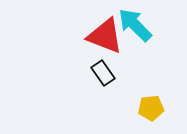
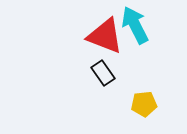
cyan arrow: rotated 18 degrees clockwise
yellow pentagon: moved 7 px left, 4 px up
